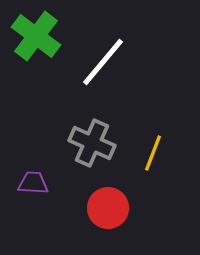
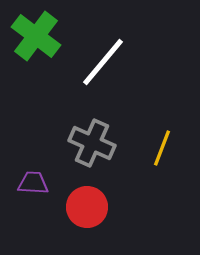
yellow line: moved 9 px right, 5 px up
red circle: moved 21 px left, 1 px up
